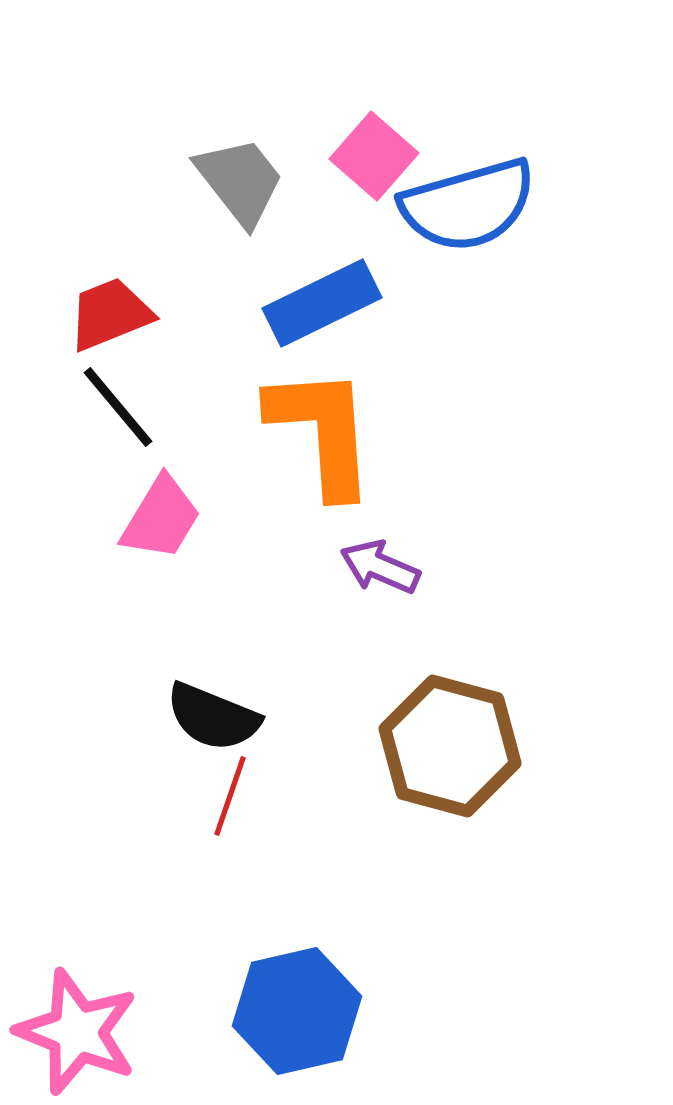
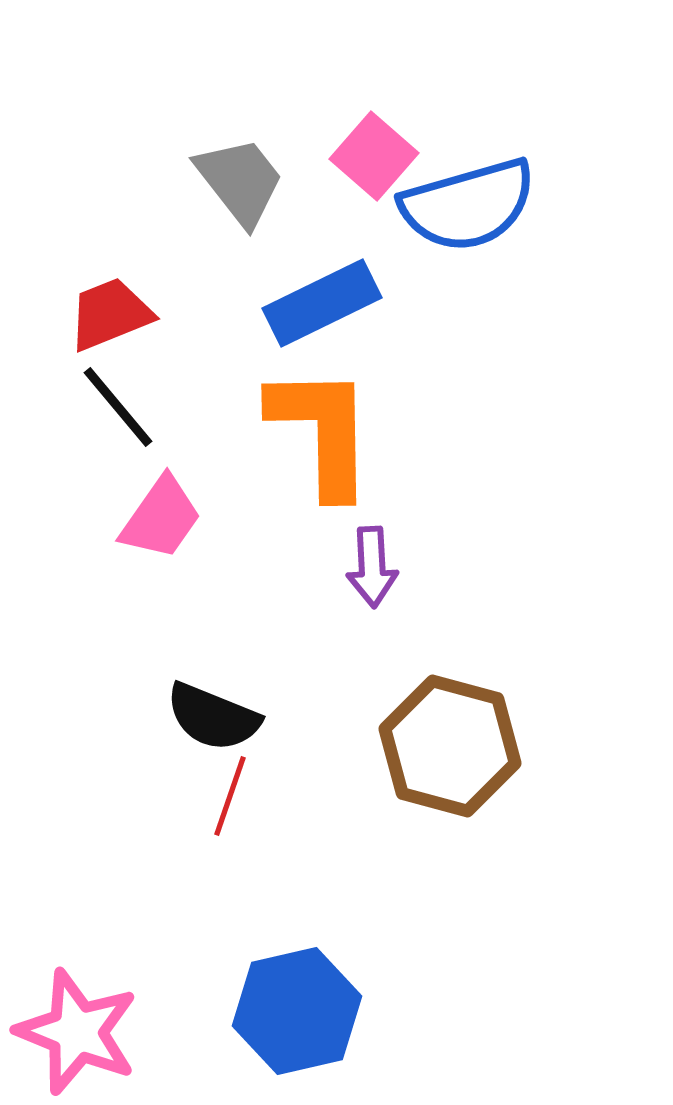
orange L-shape: rotated 3 degrees clockwise
pink trapezoid: rotated 4 degrees clockwise
purple arrow: moved 8 px left; rotated 116 degrees counterclockwise
